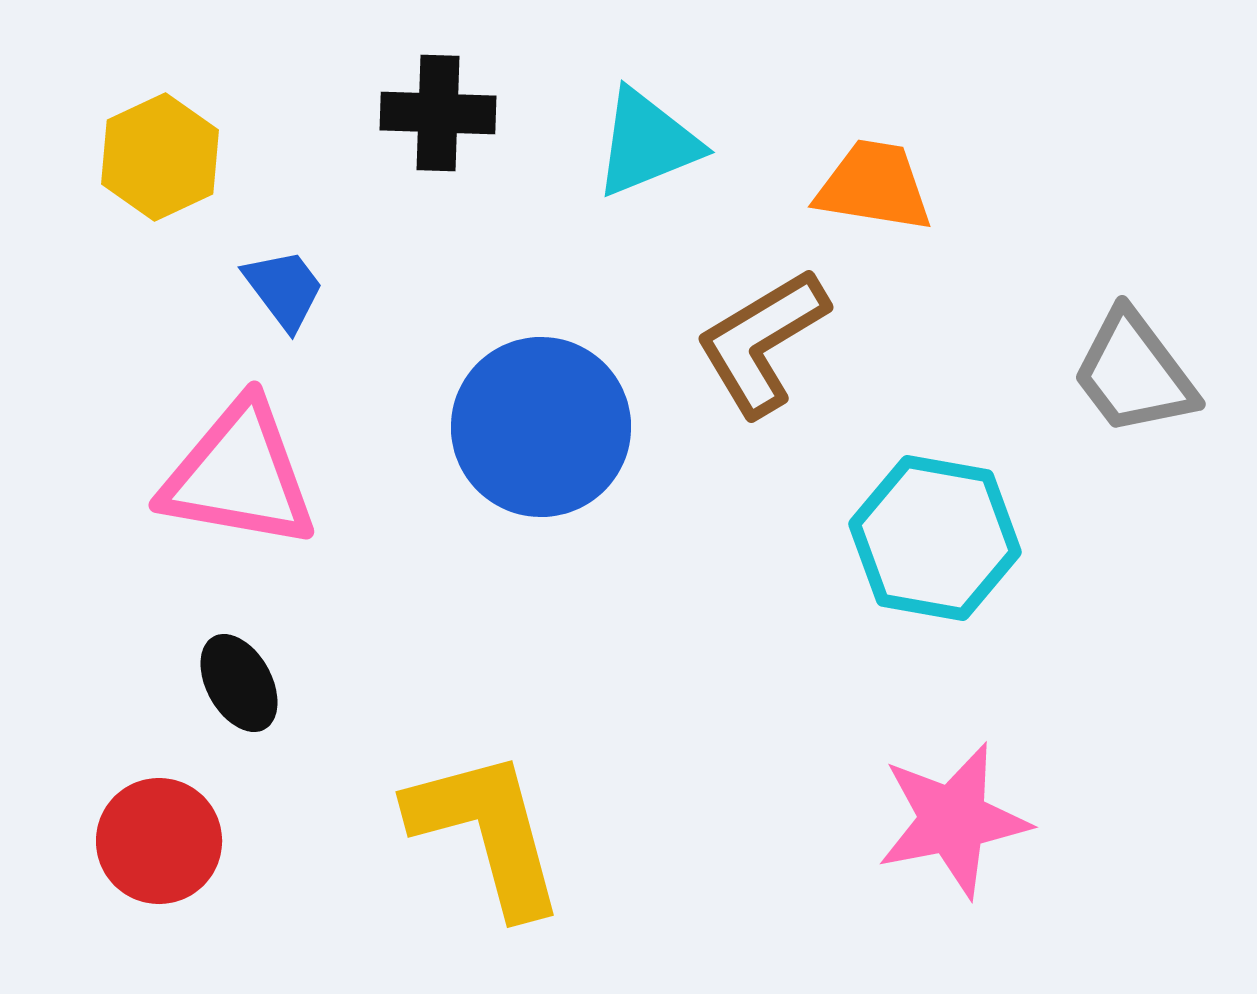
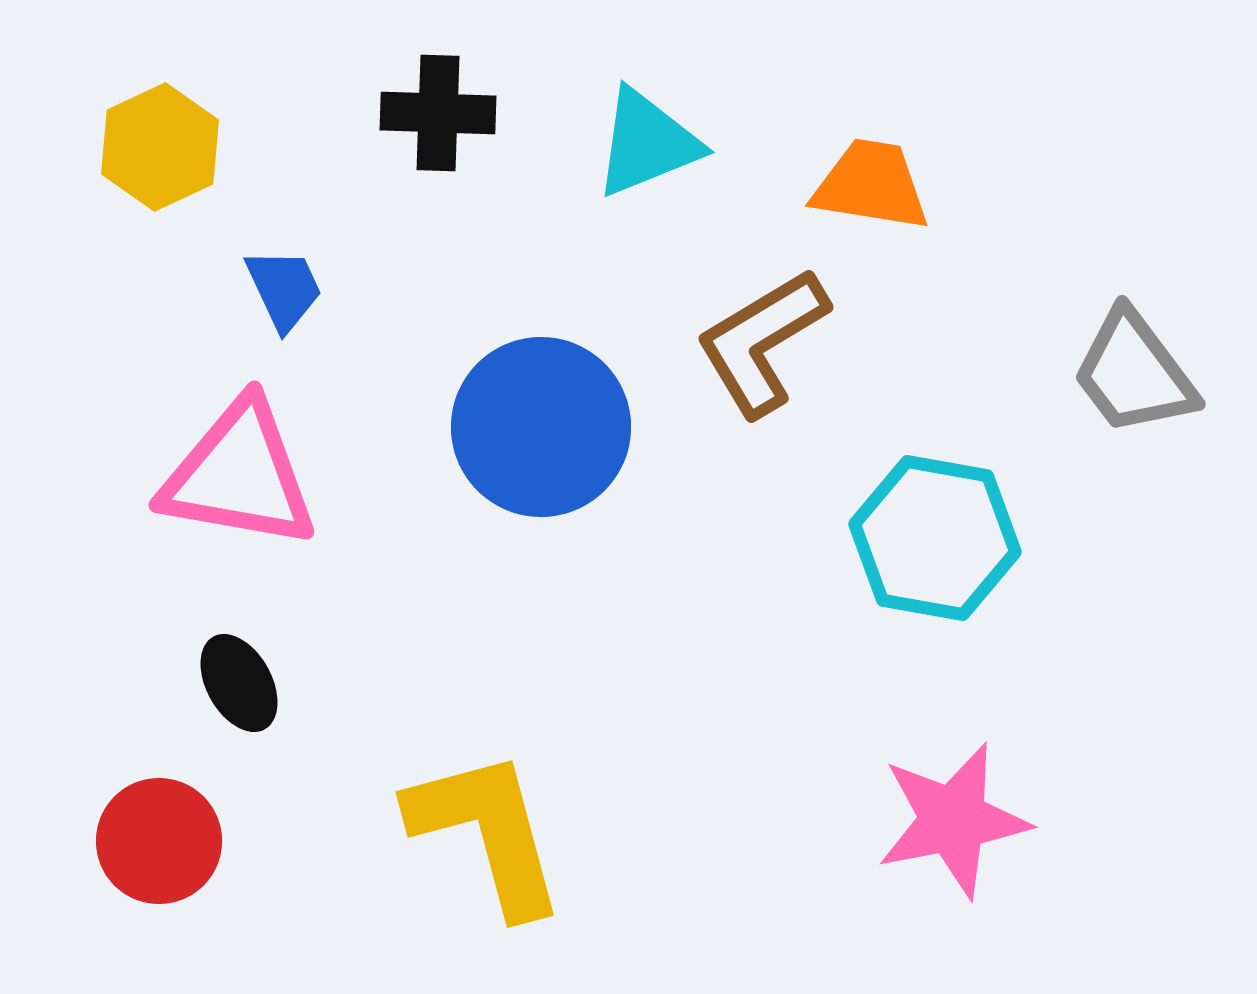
yellow hexagon: moved 10 px up
orange trapezoid: moved 3 px left, 1 px up
blue trapezoid: rotated 12 degrees clockwise
